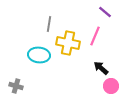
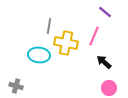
gray line: moved 2 px down
pink line: moved 1 px left
yellow cross: moved 2 px left
black arrow: moved 3 px right, 6 px up
pink circle: moved 2 px left, 2 px down
